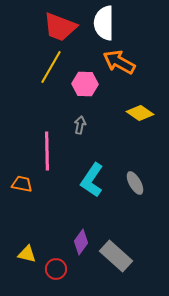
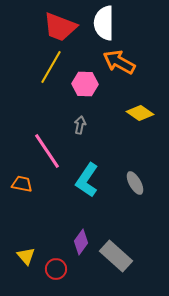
pink line: rotated 33 degrees counterclockwise
cyan L-shape: moved 5 px left
yellow triangle: moved 1 px left, 2 px down; rotated 36 degrees clockwise
